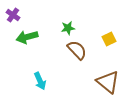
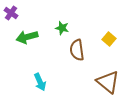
purple cross: moved 2 px left, 2 px up
green star: moved 6 px left; rotated 24 degrees clockwise
yellow square: rotated 24 degrees counterclockwise
brown semicircle: rotated 145 degrees counterclockwise
cyan arrow: moved 1 px down
